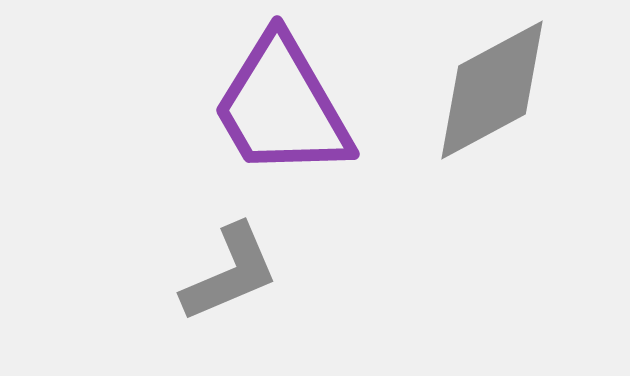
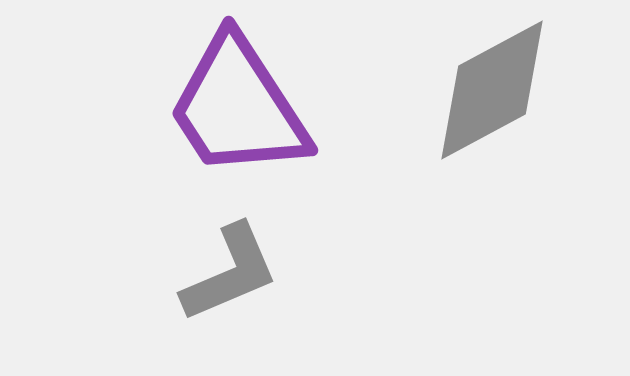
purple trapezoid: moved 44 px left; rotated 3 degrees counterclockwise
